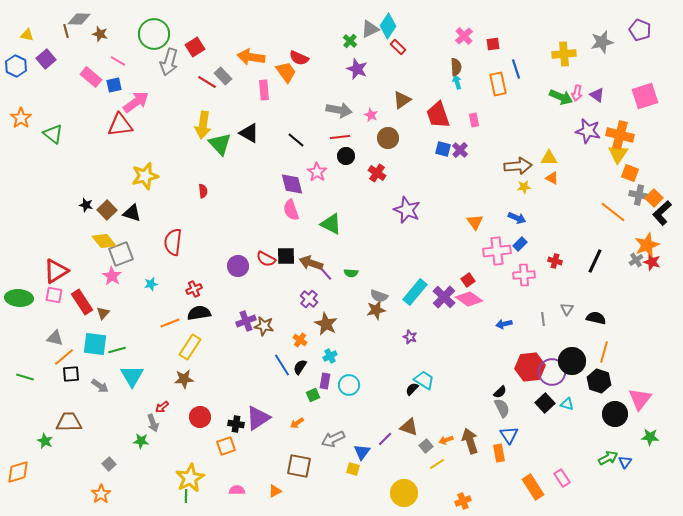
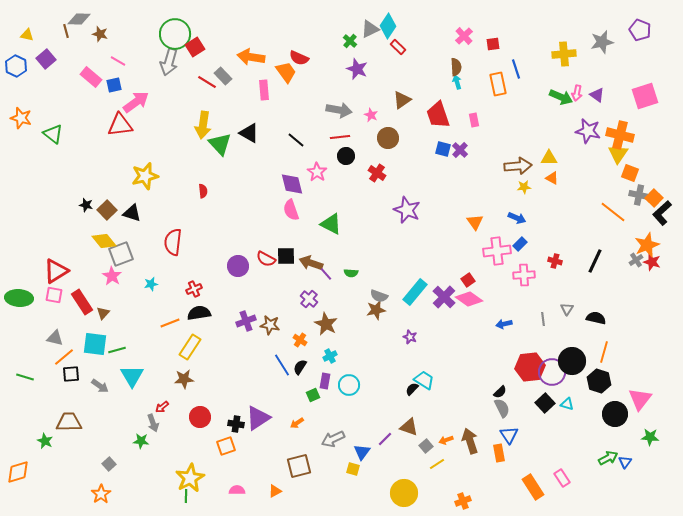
green circle at (154, 34): moved 21 px right
orange star at (21, 118): rotated 20 degrees counterclockwise
brown star at (264, 326): moved 6 px right, 1 px up
brown square at (299, 466): rotated 25 degrees counterclockwise
